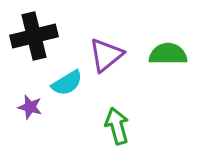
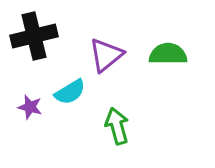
cyan semicircle: moved 3 px right, 9 px down
